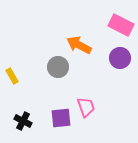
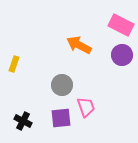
purple circle: moved 2 px right, 3 px up
gray circle: moved 4 px right, 18 px down
yellow rectangle: moved 2 px right, 12 px up; rotated 49 degrees clockwise
